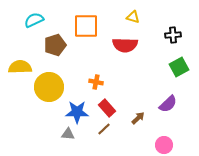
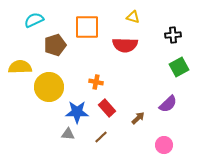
orange square: moved 1 px right, 1 px down
brown line: moved 3 px left, 8 px down
